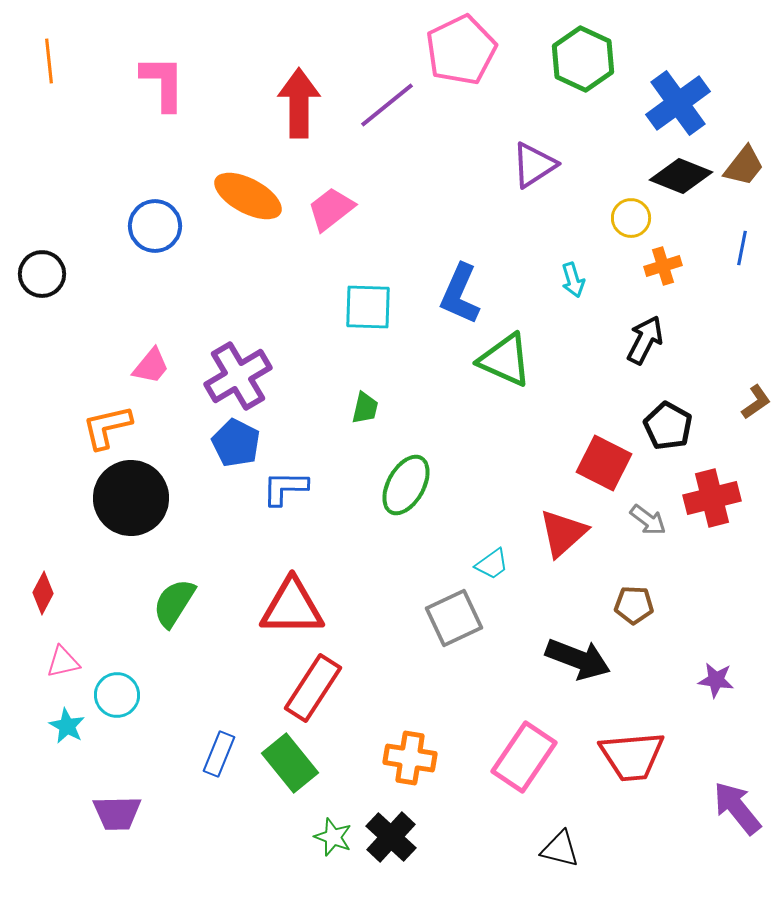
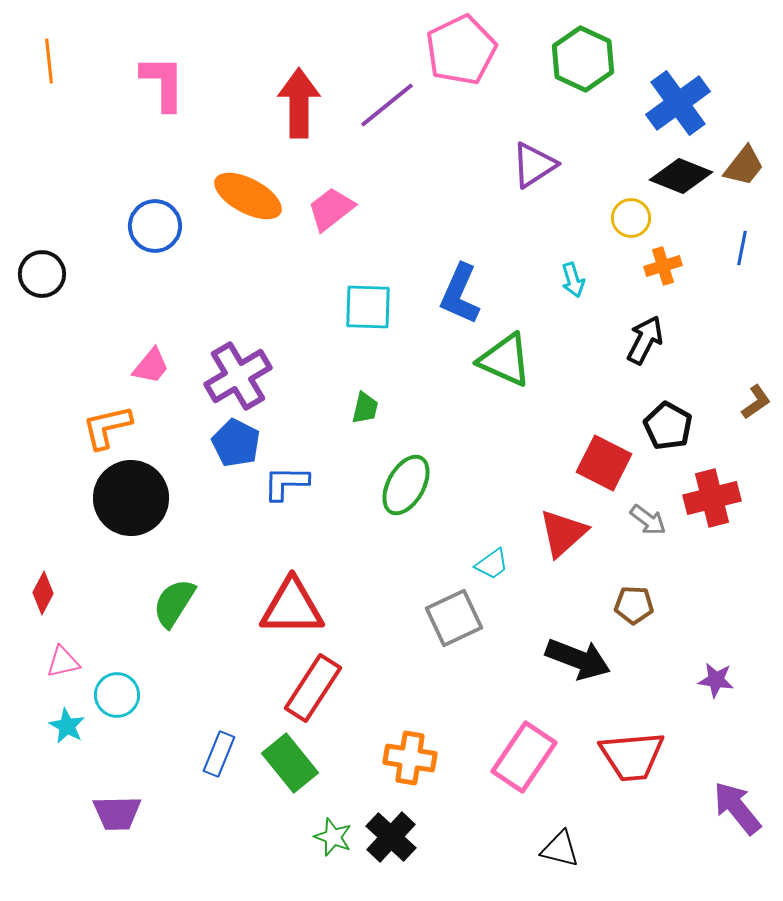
blue L-shape at (285, 488): moved 1 px right, 5 px up
